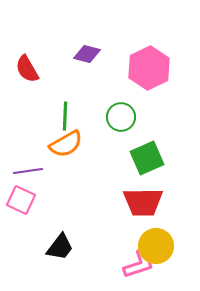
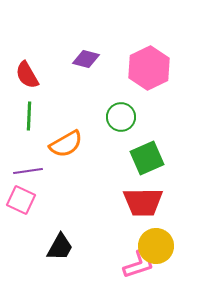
purple diamond: moved 1 px left, 5 px down
red semicircle: moved 6 px down
green line: moved 36 px left
black trapezoid: rotated 8 degrees counterclockwise
